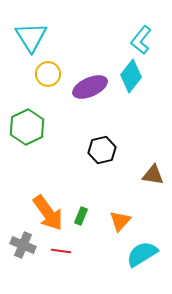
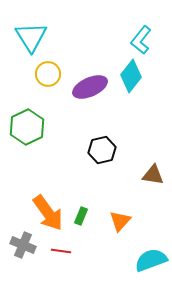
cyan semicircle: moved 9 px right, 6 px down; rotated 12 degrees clockwise
